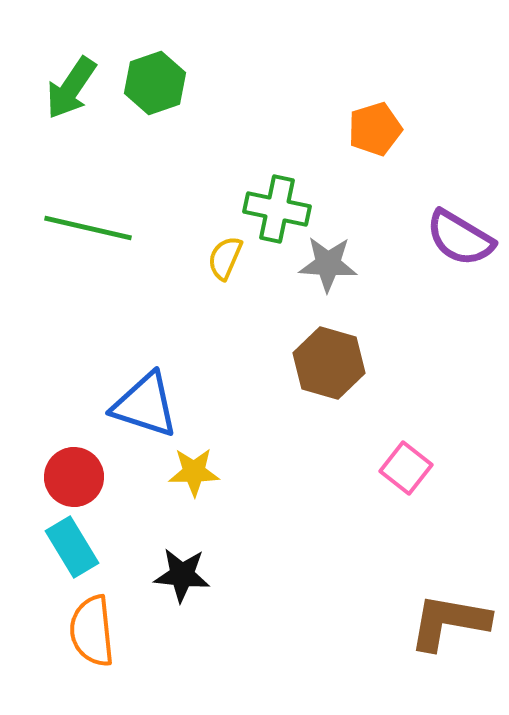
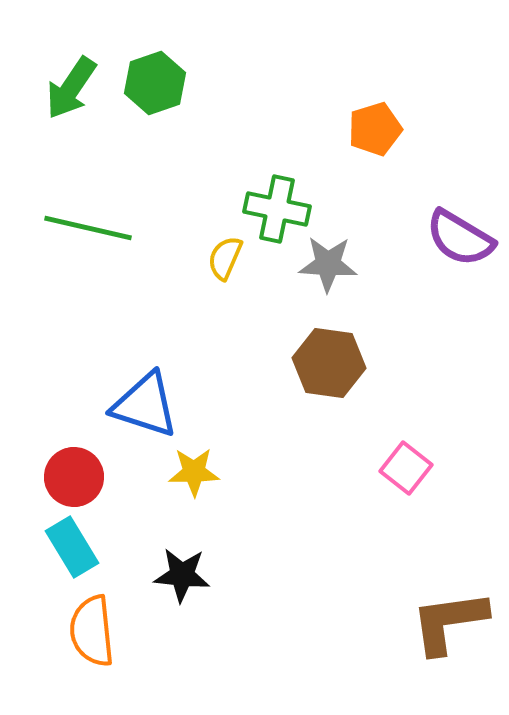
brown hexagon: rotated 8 degrees counterclockwise
brown L-shape: rotated 18 degrees counterclockwise
